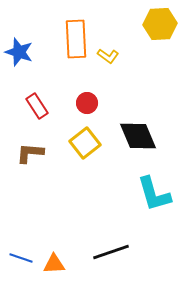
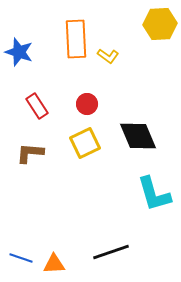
red circle: moved 1 px down
yellow square: rotated 12 degrees clockwise
